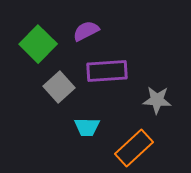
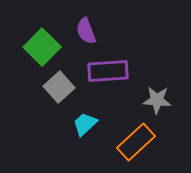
purple semicircle: rotated 84 degrees counterclockwise
green square: moved 4 px right, 3 px down
purple rectangle: moved 1 px right
cyan trapezoid: moved 2 px left, 3 px up; rotated 136 degrees clockwise
orange rectangle: moved 2 px right, 6 px up
